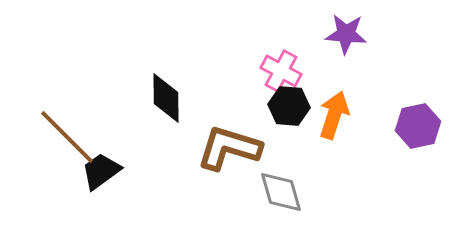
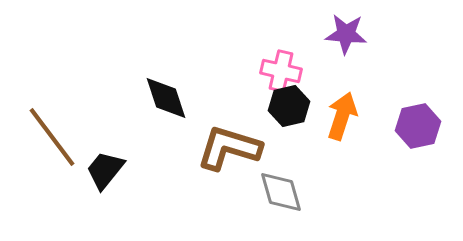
pink cross: rotated 15 degrees counterclockwise
black diamond: rotated 18 degrees counterclockwise
black hexagon: rotated 18 degrees counterclockwise
orange arrow: moved 8 px right, 1 px down
brown line: moved 15 px left; rotated 8 degrees clockwise
black trapezoid: moved 4 px right, 1 px up; rotated 15 degrees counterclockwise
